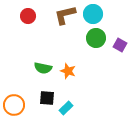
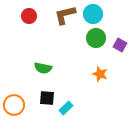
red circle: moved 1 px right
orange star: moved 32 px right, 3 px down
